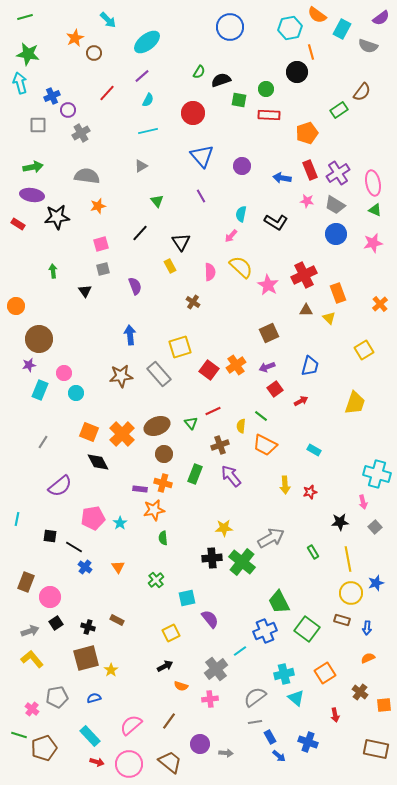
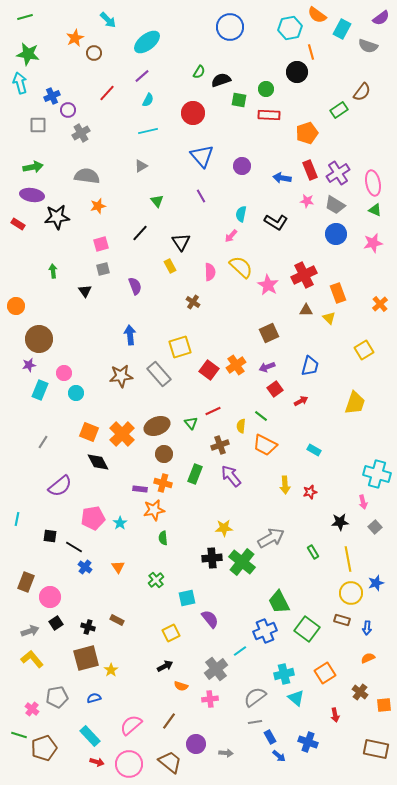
purple circle at (200, 744): moved 4 px left
